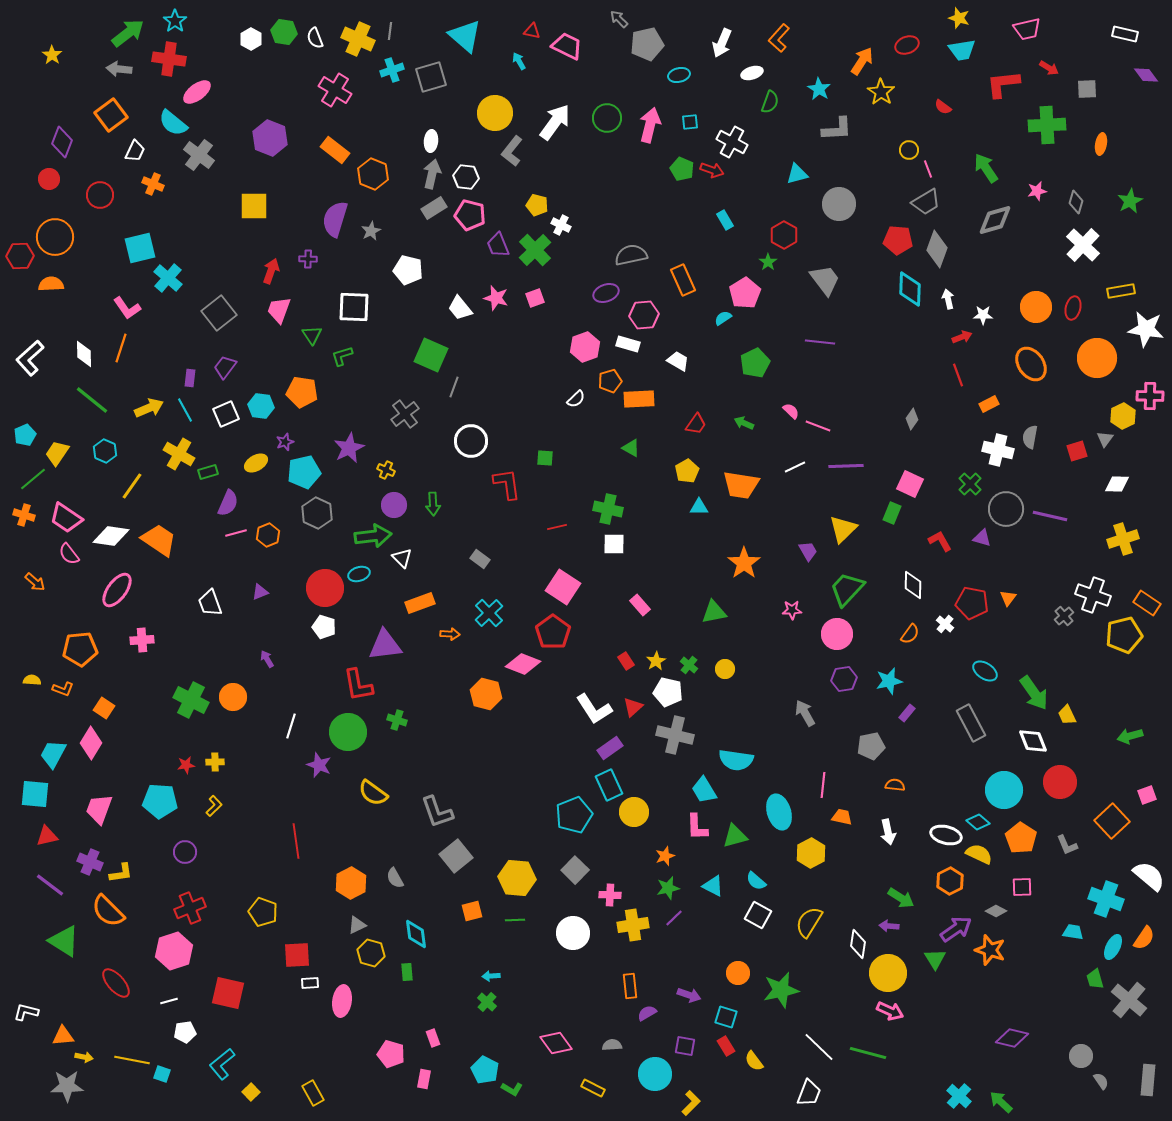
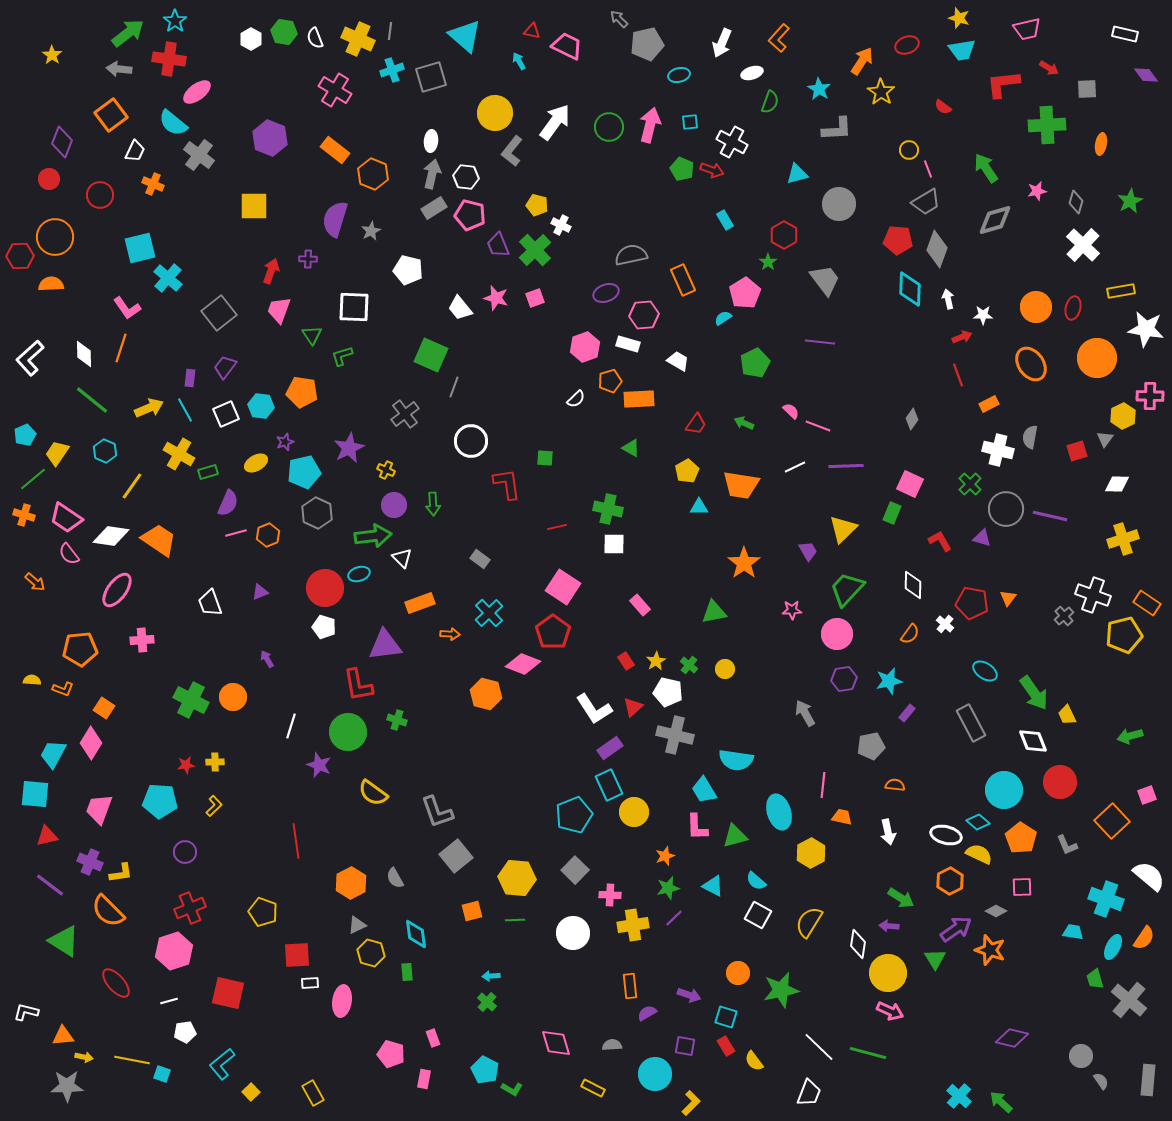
green circle at (607, 118): moved 2 px right, 9 px down
pink diamond at (556, 1043): rotated 20 degrees clockwise
